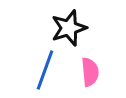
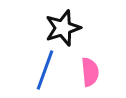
black star: moved 6 px left
